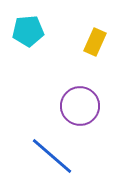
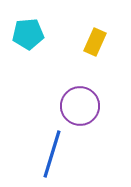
cyan pentagon: moved 3 px down
blue line: moved 2 px up; rotated 66 degrees clockwise
